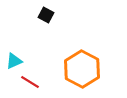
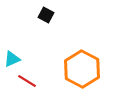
cyan triangle: moved 2 px left, 2 px up
red line: moved 3 px left, 1 px up
